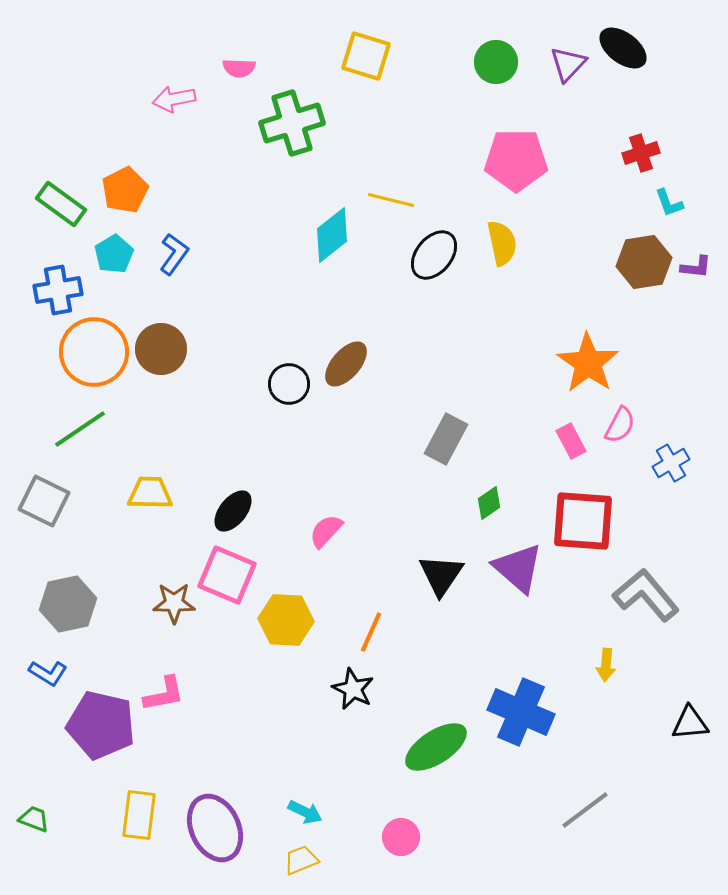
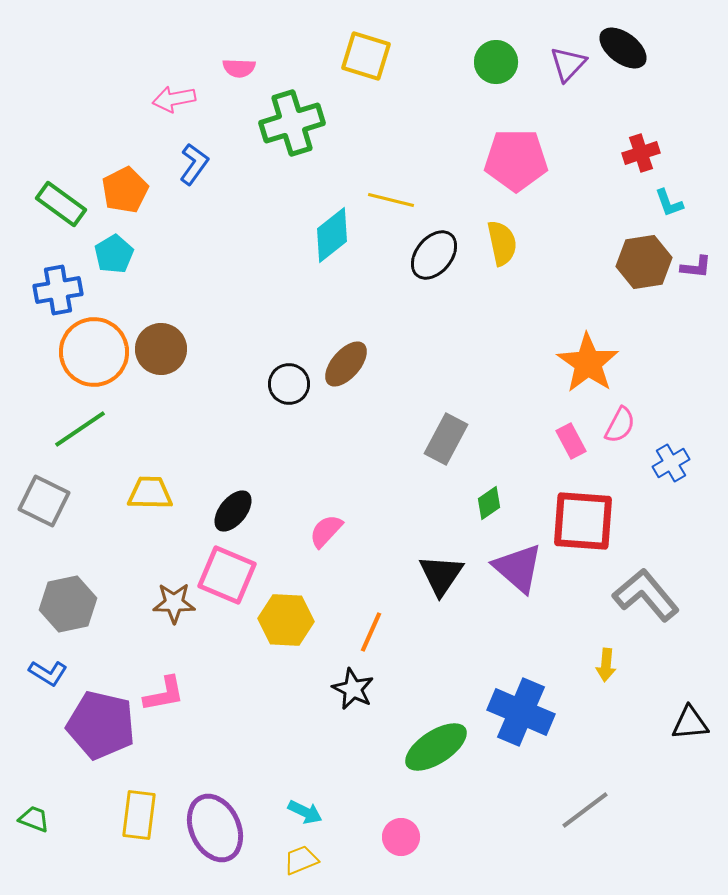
blue L-shape at (174, 254): moved 20 px right, 90 px up
